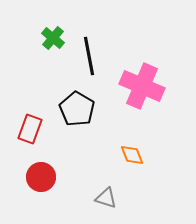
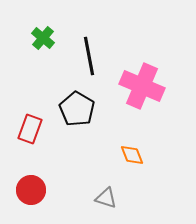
green cross: moved 10 px left
red circle: moved 10 px left, 13 px down
